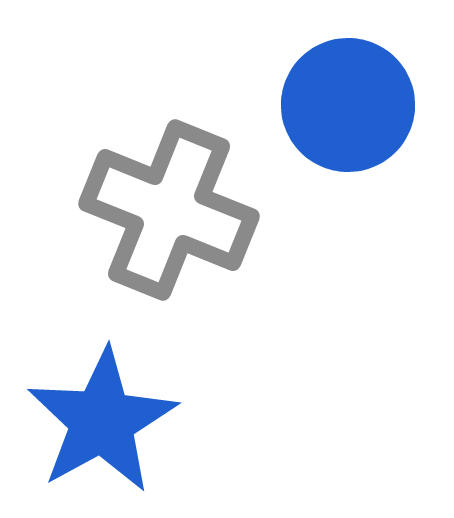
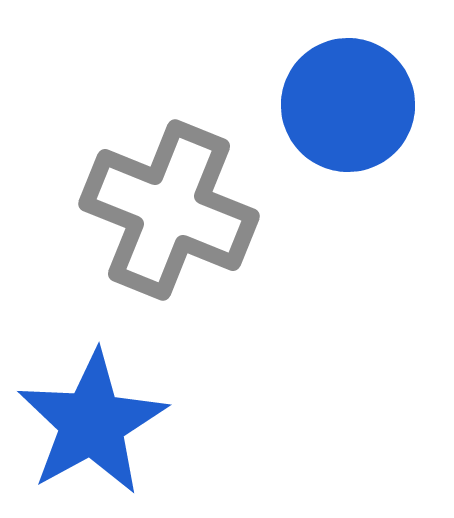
blue star: moved 10 px left, 2 px down
